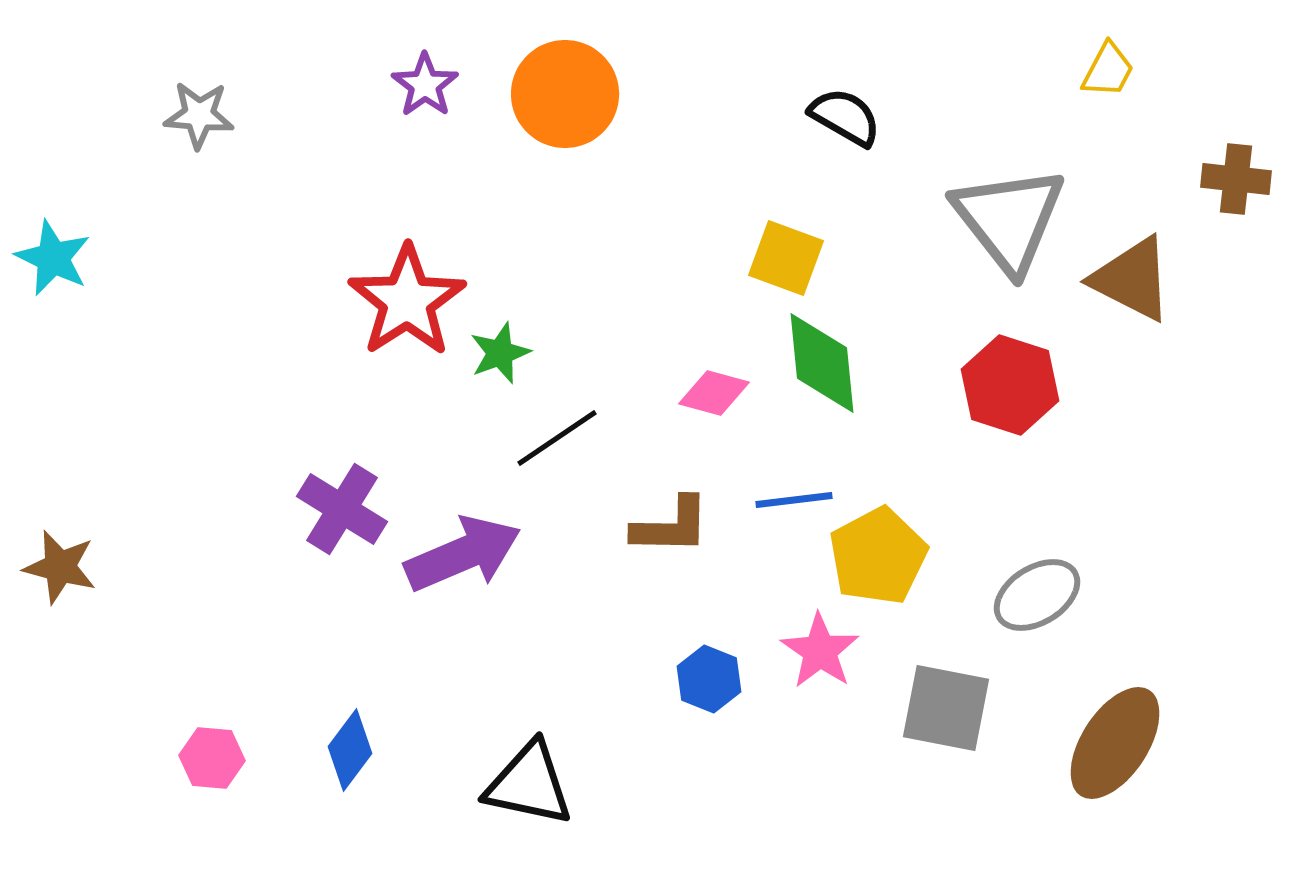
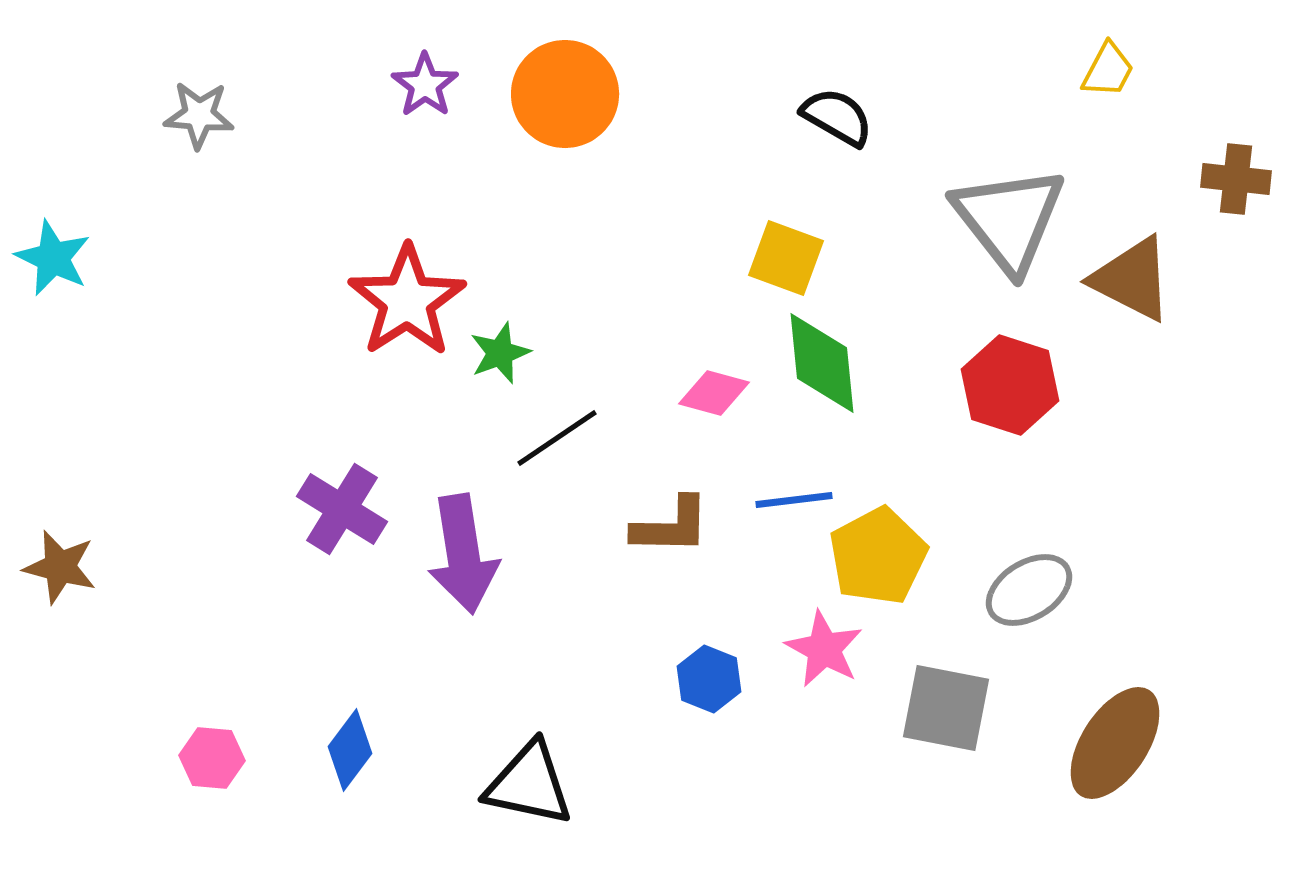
black semicircle: moved 8 px left
purple arrow: rotated 104 degrees clockwise
gray ellipse: moved 8 px left, 5 px up
pink star: moved 4 px right, 2 px up; rotated 6 degrees counterclockwise
